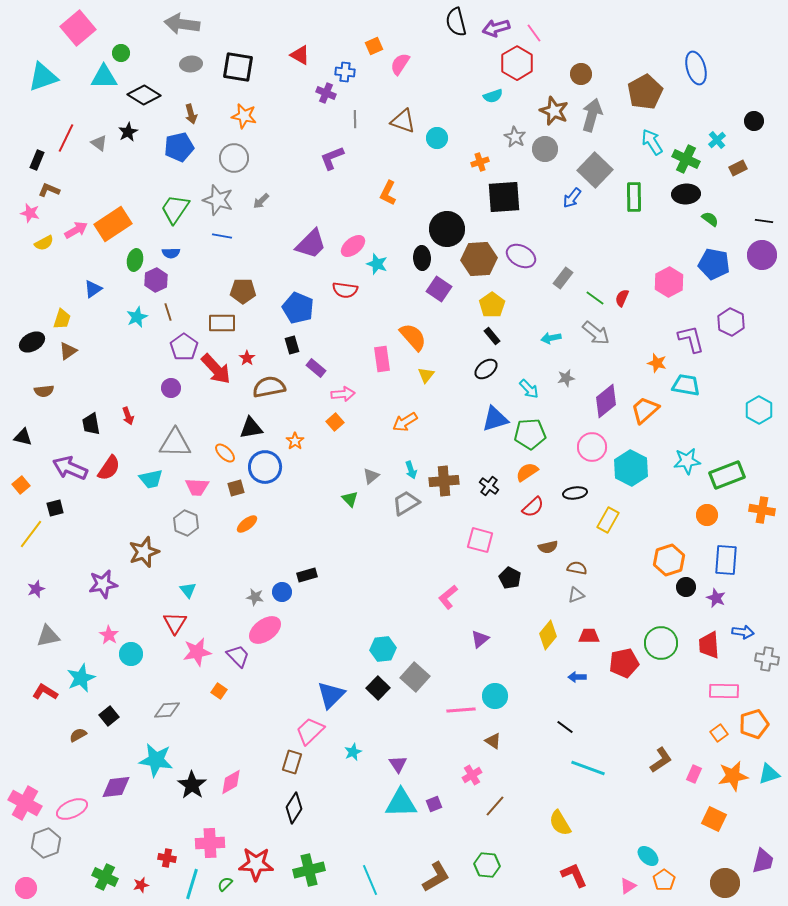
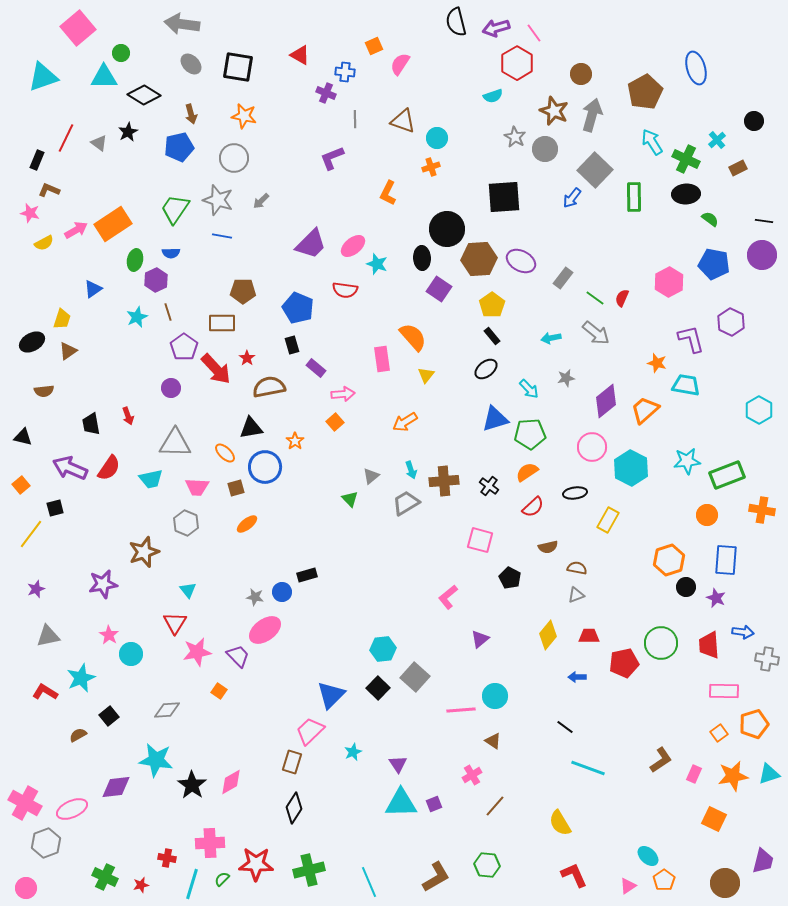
gray ellipse at (191, 64): rotated 50 degrees clockwise
orange cross at (480, 162): moved 49 px left, 5 px down
purple ellipse at (521, 256): moved 5 px down
cyan line at (370, 880): moved 1 px left, 2 px down
green semicircle at (225, 884): moved 3 px left, 5 px up
